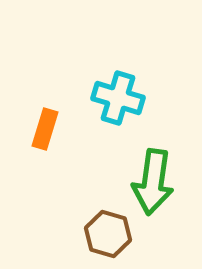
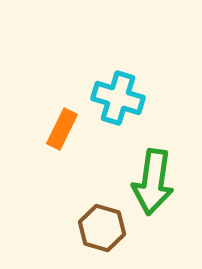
orange rectangle: moved 17 px right; rotated 9 degrees clockwise
brown hexagon: moved 6 px left, 6 px up
